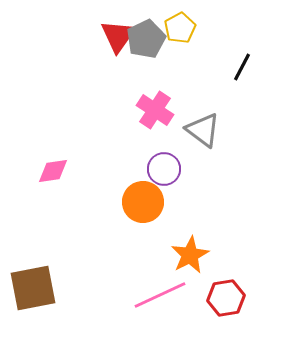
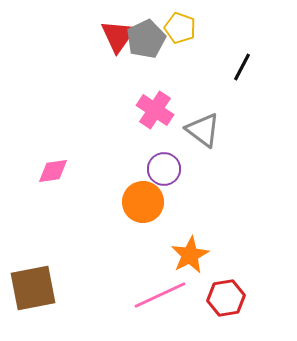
yellow pentagon: rotated 24 degrees counterclockwise
